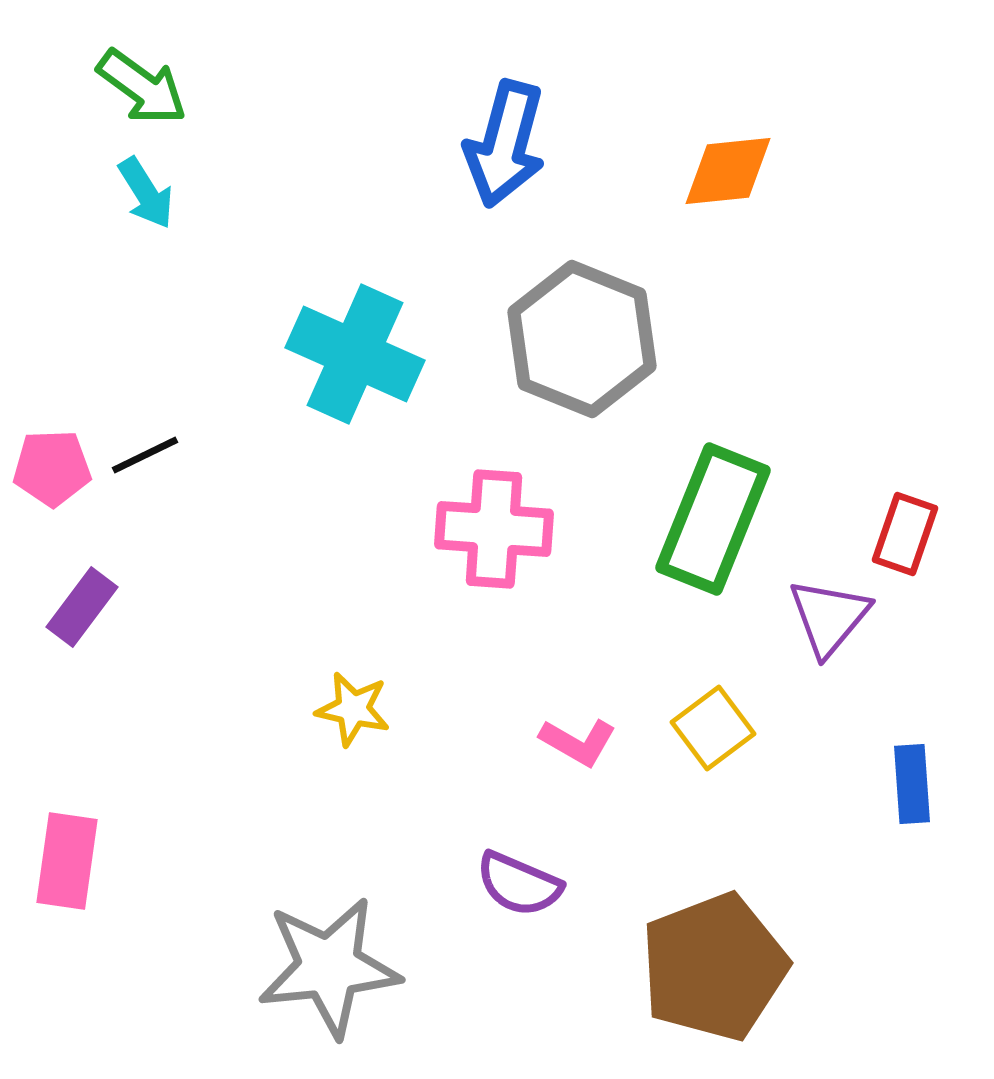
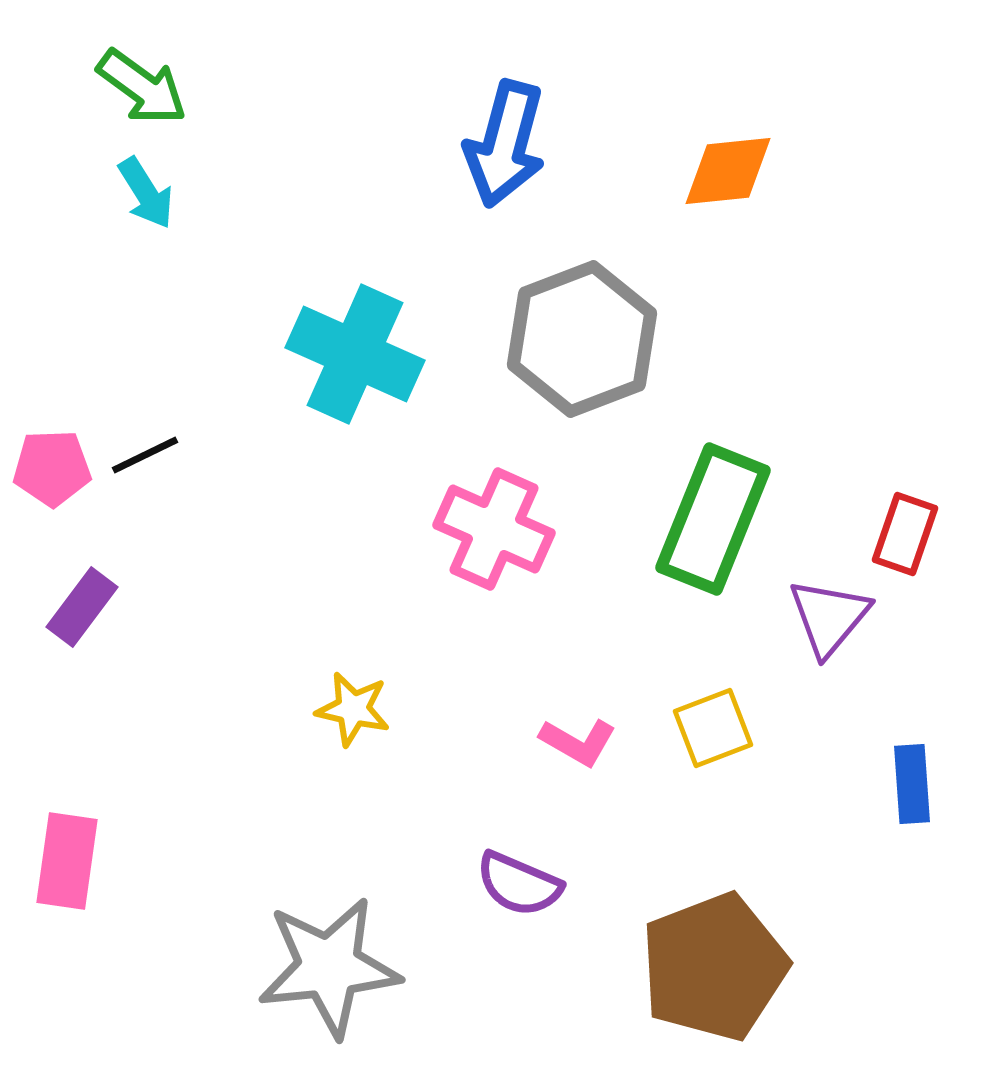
gray hexagon: rotated 17 degrees clockwise
pink cross: rotated 20 degrees clockwise
yellow square: rotated 16 degrees clockwise
